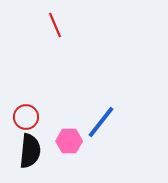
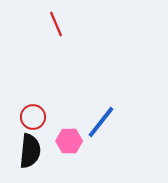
red line: moved 1 px right, 1 px up
red circle: moved 7 px right
